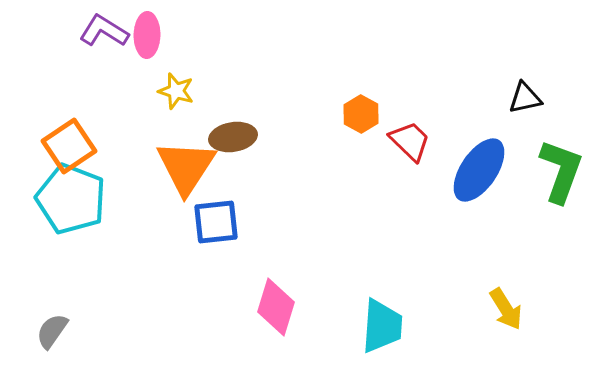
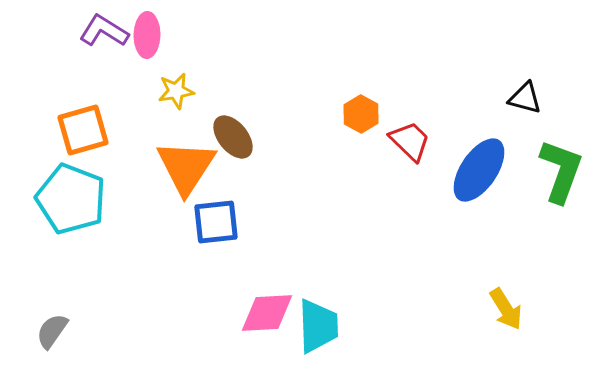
yellow star: rotated 27 degrees counterclockwise
black triangle: rotated 27 degrees clockwise
brown ellipse: rotated 60 degrees clockwise
orange square: moved 14 px right, 16 px up; rotated 18 degrees clockwise
pink diamond: moved 9 px left, 6 px down; rotated 70 degrees clockwise
cyan trapezoid: moved 64 px left; rotated 6 degrees counterclockwise
